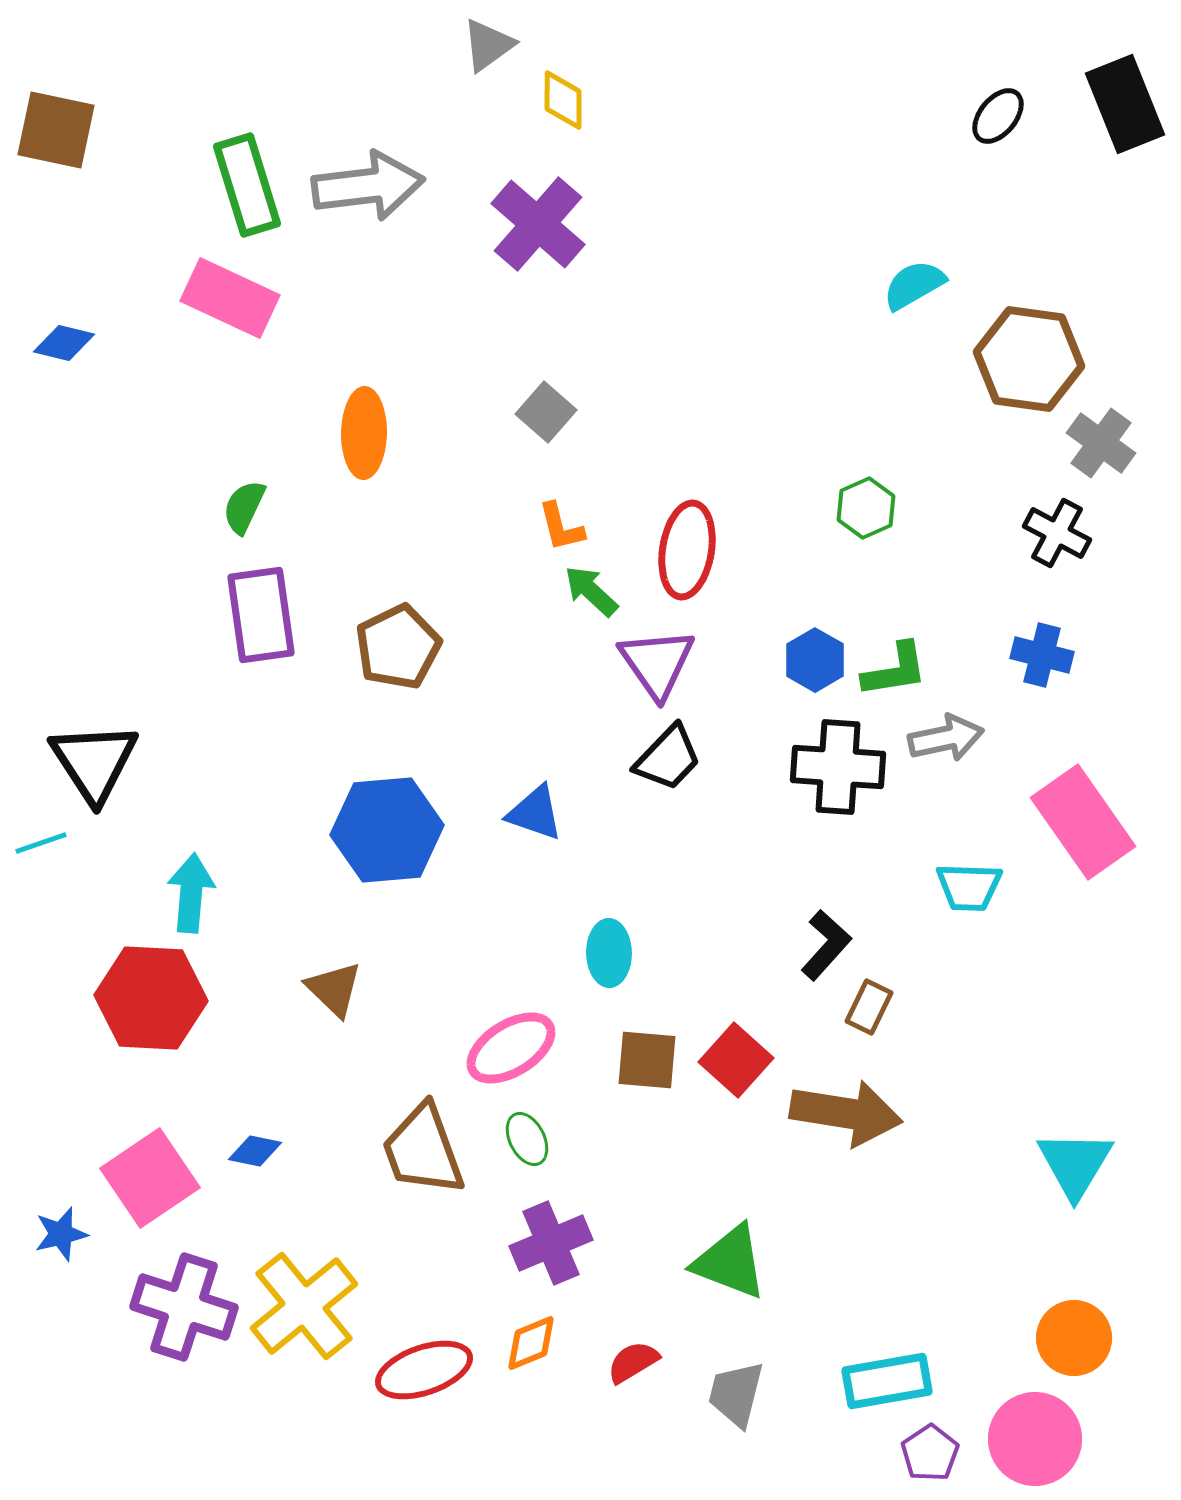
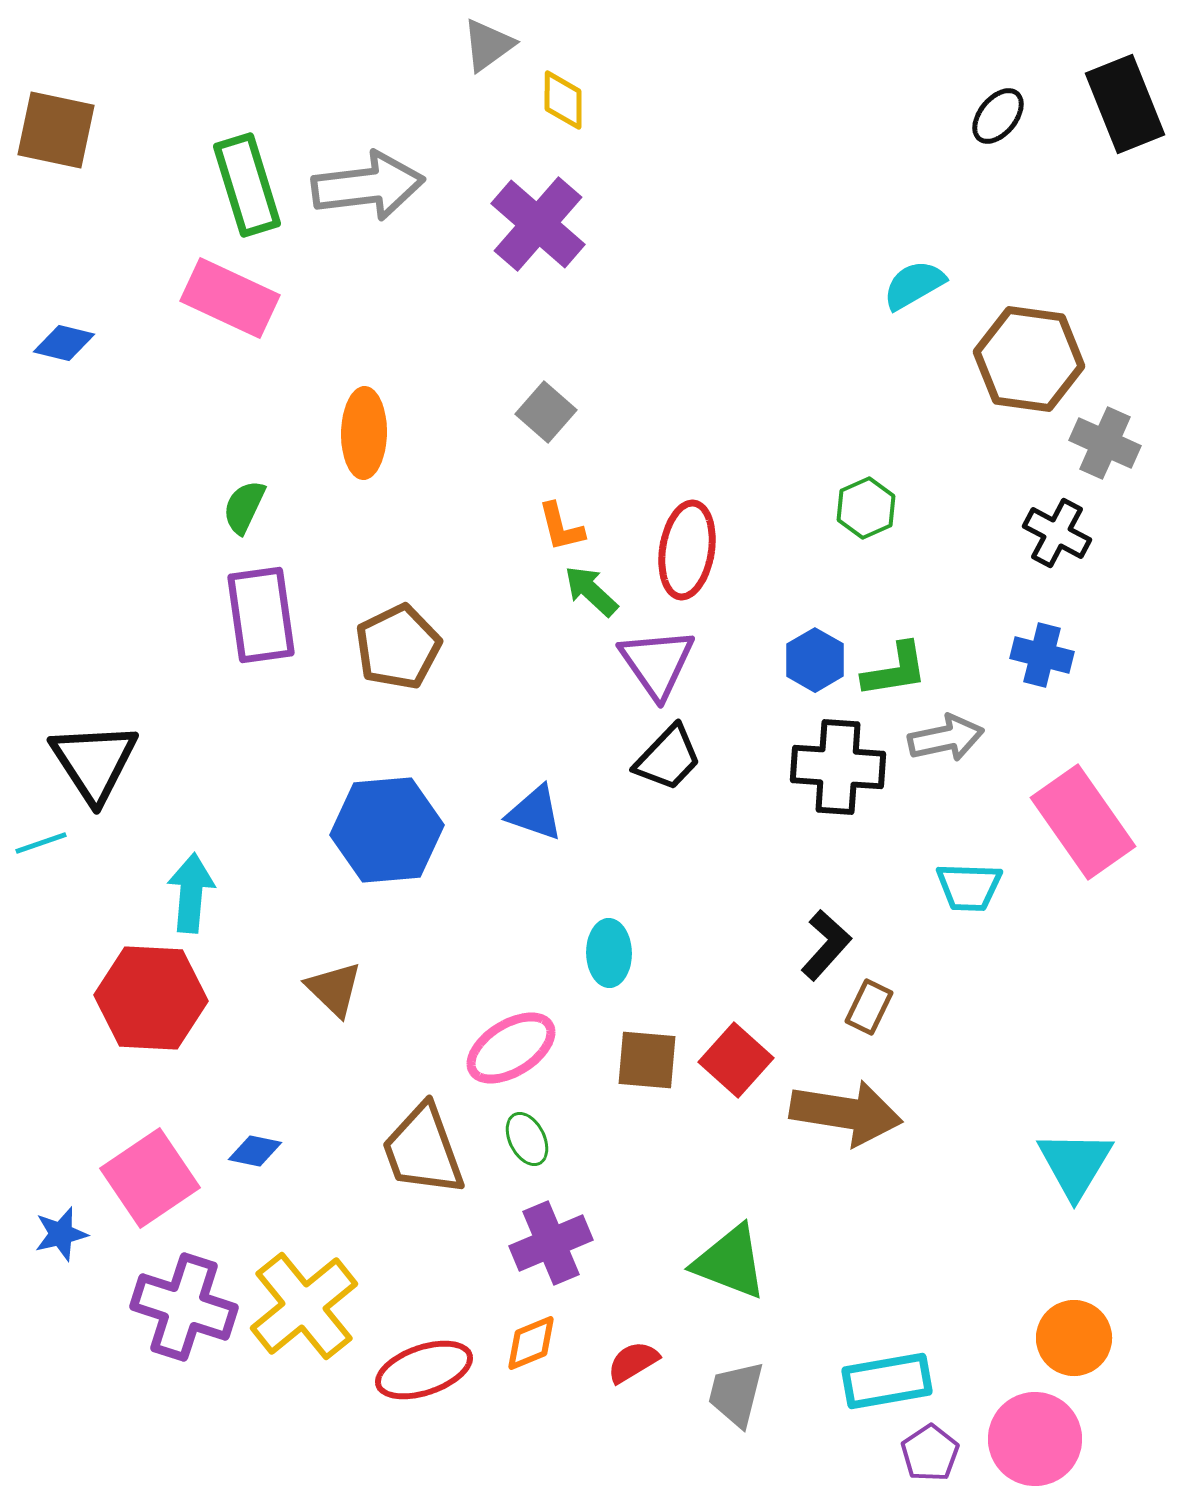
gray cross at (1101, 443): moved 4 px right; rotated 12 degrees counterclockwise
